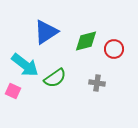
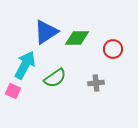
green diamond: moved 9 px left, 3 px up; rotated 15 degrees clockwise
red circle: moved 1 px left
cyan arrow: rotated 100 degrees counterclockwise
gray cross: moved 1 px left; rotated 14 degrees counterclockwise
